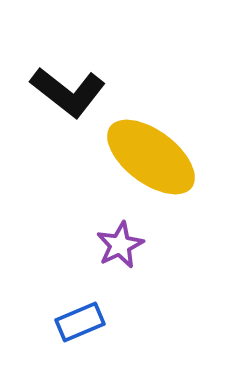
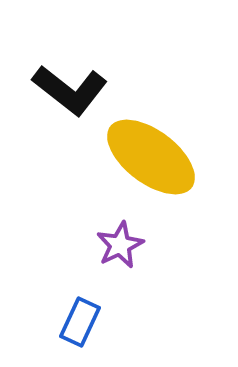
black L-shape: moved 2 px right, 2 px up
blue rectangle: rotated 42 degrees counterclockwise
